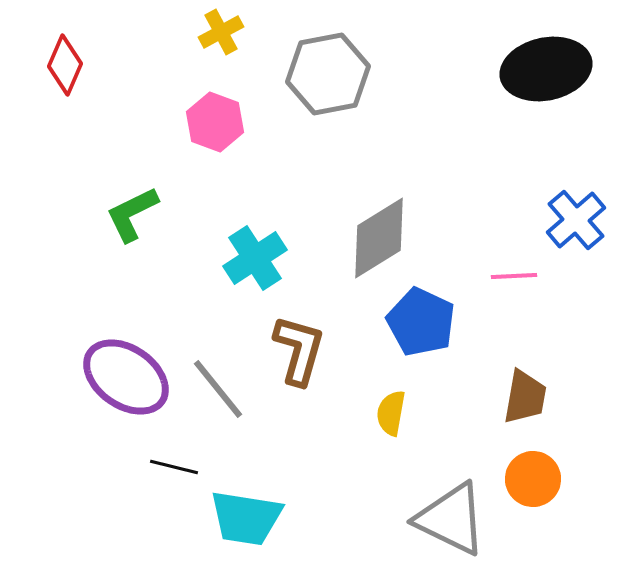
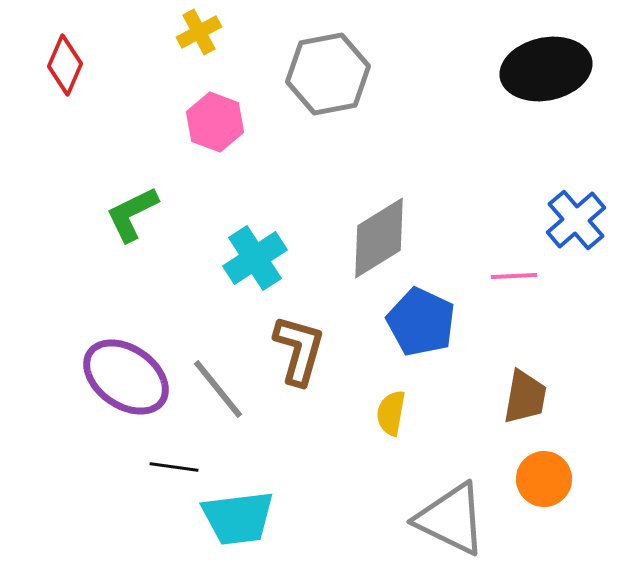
yellow cross: moved 22 px left
black line: rotated 6 degrees counterclockwise
orange circle: moved 11 px right
cyan trapezoid: moved 8 px left; rotated 16 degrees counterclockwise
